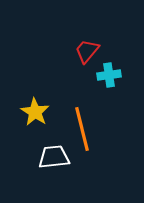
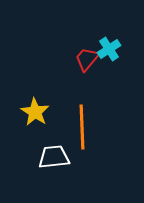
red trapezoid: moved 8 px down
cyan cross: moved 26 px up; rotated 25 degrees counterclockwise
orange line: moved 2 px up; rotated 12 degrees clockwise
